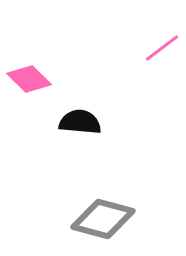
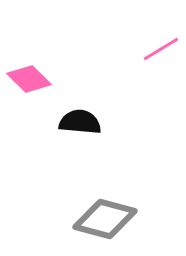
pink line: moved 1 px left, 1 px down; rotated 6 degrees clockwise
gray diamond: moved 2 px right
